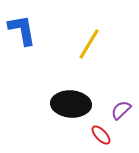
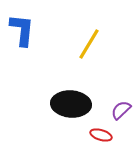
blue L-shape: rotated 16 degrees clockwise
red ellipse: rotated 30 degrees counterclockwise
